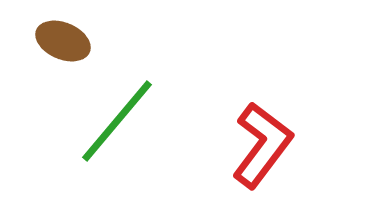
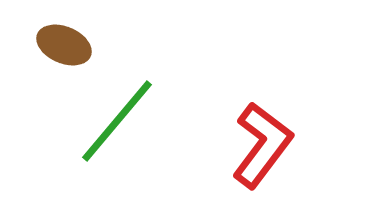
brown ellipse: moved 1 px right, 4 px down
